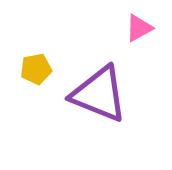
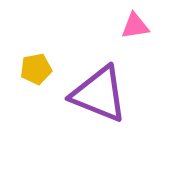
pink triangle: moved 4 px left, 2 px up; rotated 20 degrees clockwise
